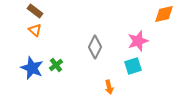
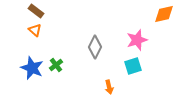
brown rectangle: moved 1 px right
pink star: moved 1 px left, 1 px up
